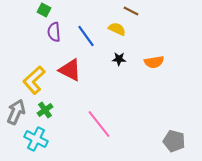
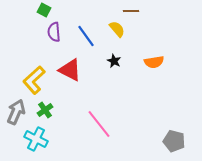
brown line: rotated 28 degrees counterclockwise
yellow semicircle: rotated 24 degrees clockwise
black star: moved 5 px left, 2 px down; rotated 24 degrees clockwise
